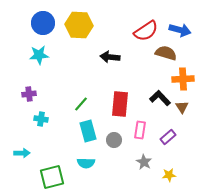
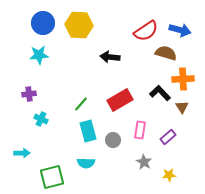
black L-shape: moved 5 px up
red rectangle: moved 4 px up; rotated 55 degrees clockwise
cyan cross: rotated 16 degrees clockwise
gray circle: moved 1 px left
